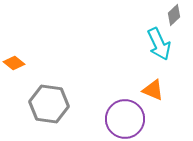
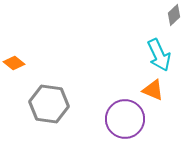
cyan arrow: moved 11 px down
